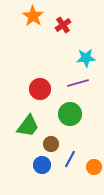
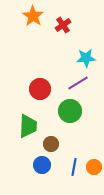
purple line: rotated 15 degrees counterclockwise
green circle: moved 3 px up
green trapezoid: rotated 35 degrees counterclockwise
blue line: moved 4 px right, 8 px down; rotated 18 degrees counterclockwise
